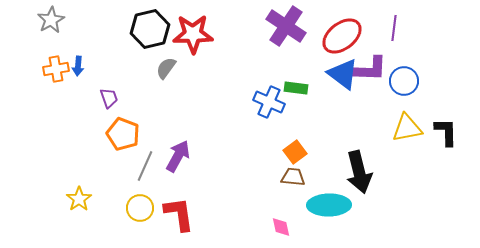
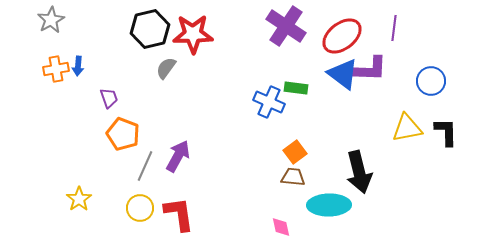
blue circle: moved 27 px right
